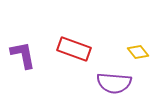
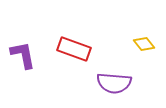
yellow diamond: moved 6 px right, 8 px up
